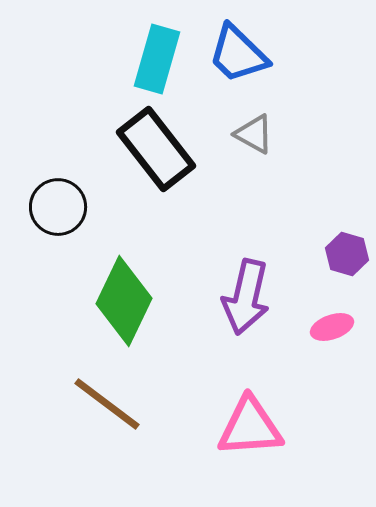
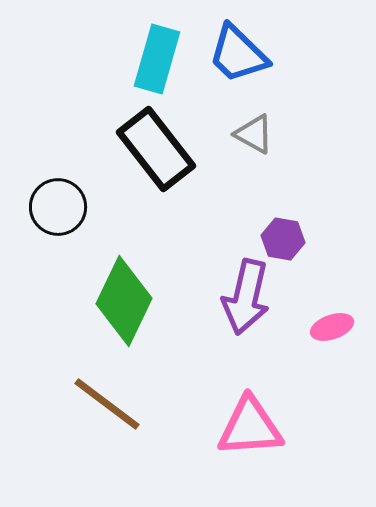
purple hexagon: moved 64 px left, 15 px up; rotated 6 degrees counterclockwise
